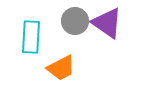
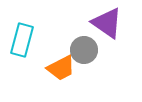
gray circle: moved 9 px right, 29 px down
cyan rectangle: moved 9 px left, 3 px down; rotated 12 degrees clockwise
